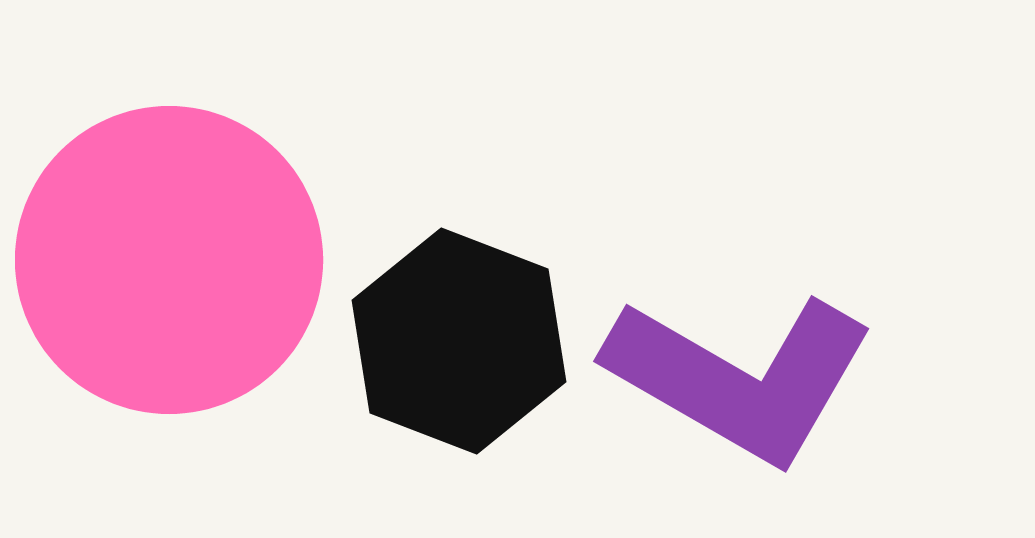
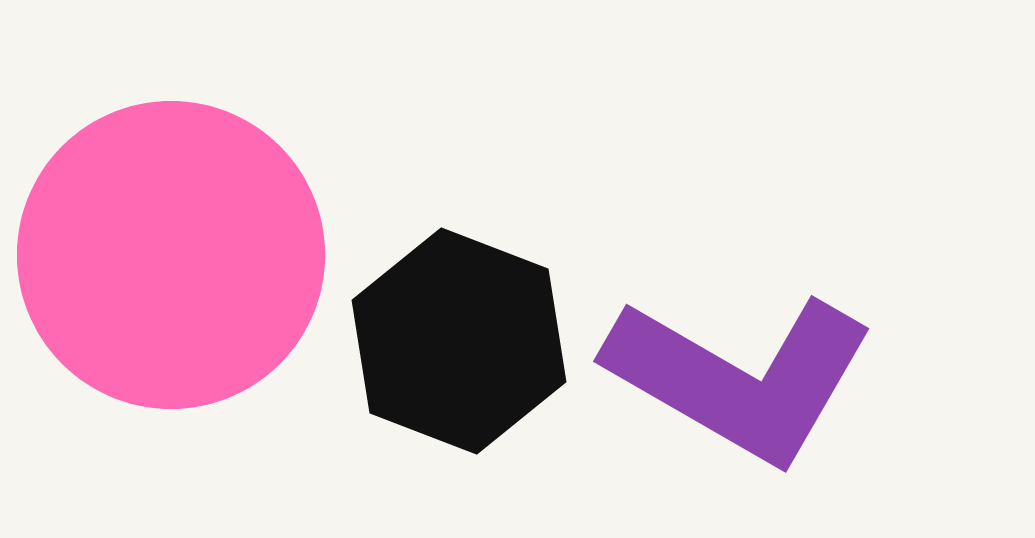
pink circle: moved 2 px right, 5 px up
